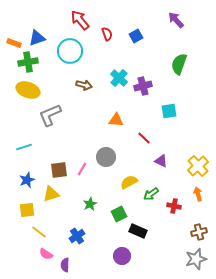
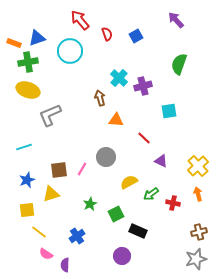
brown arrow: moved 16 px right, 13 px down; rotated 119 degrees counterclockwise
red cross: moved 1 px left, 3 px up
green square: moved 3 px left
